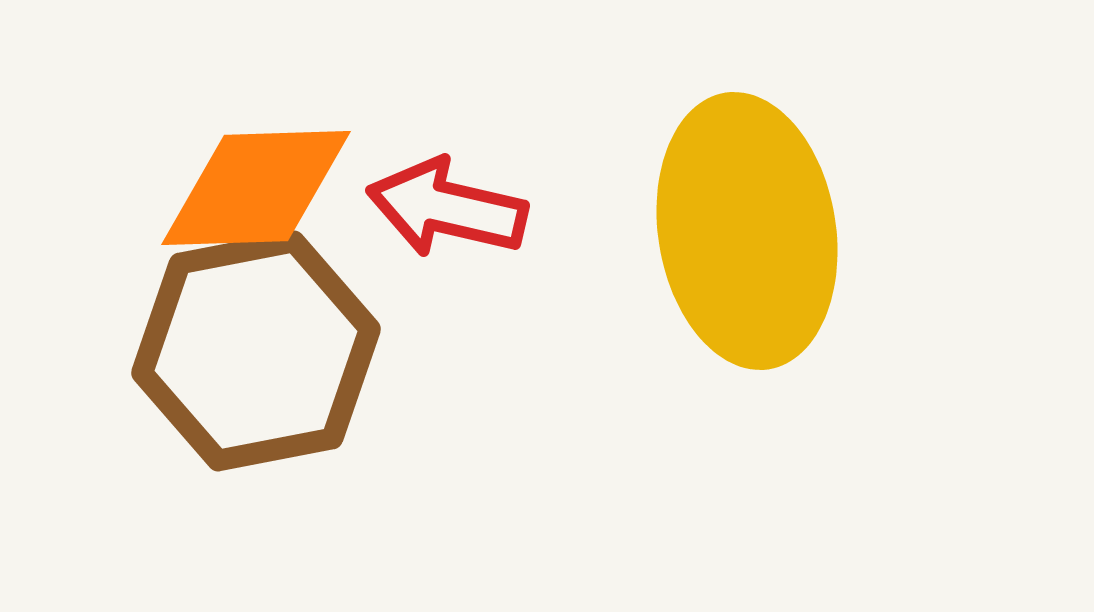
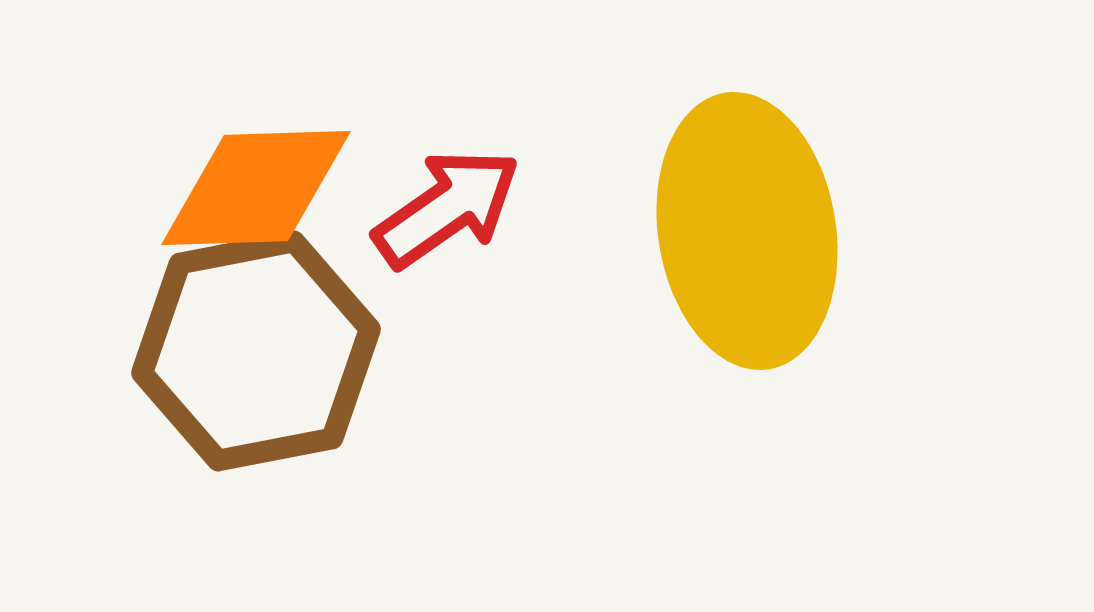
red arrow: rotated 132 degrees clockwise
